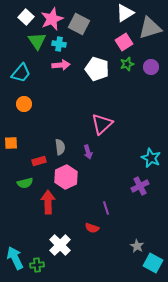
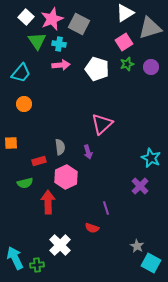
purple cross: rotated 18 degrees counterclockwise
cyan square: moved 2 px left
